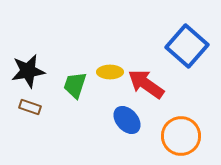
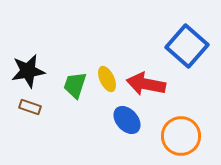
yellow ellipse: moved 3 px left, 7 px down; rotated 65 degrees clockwise
red arrow: rotated 24 degrees counterclockwise
